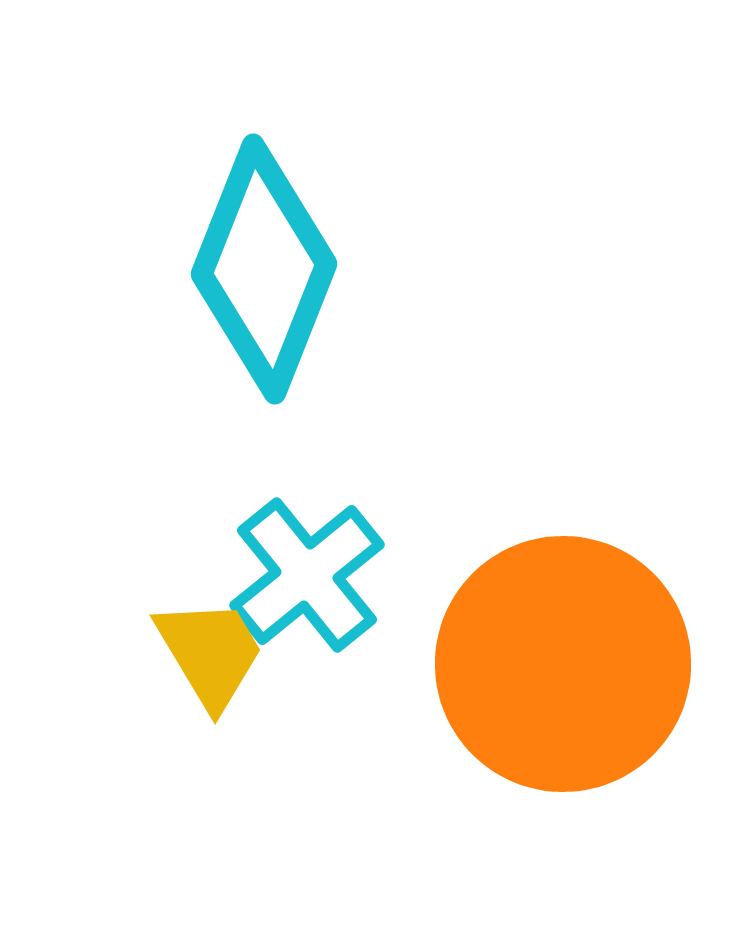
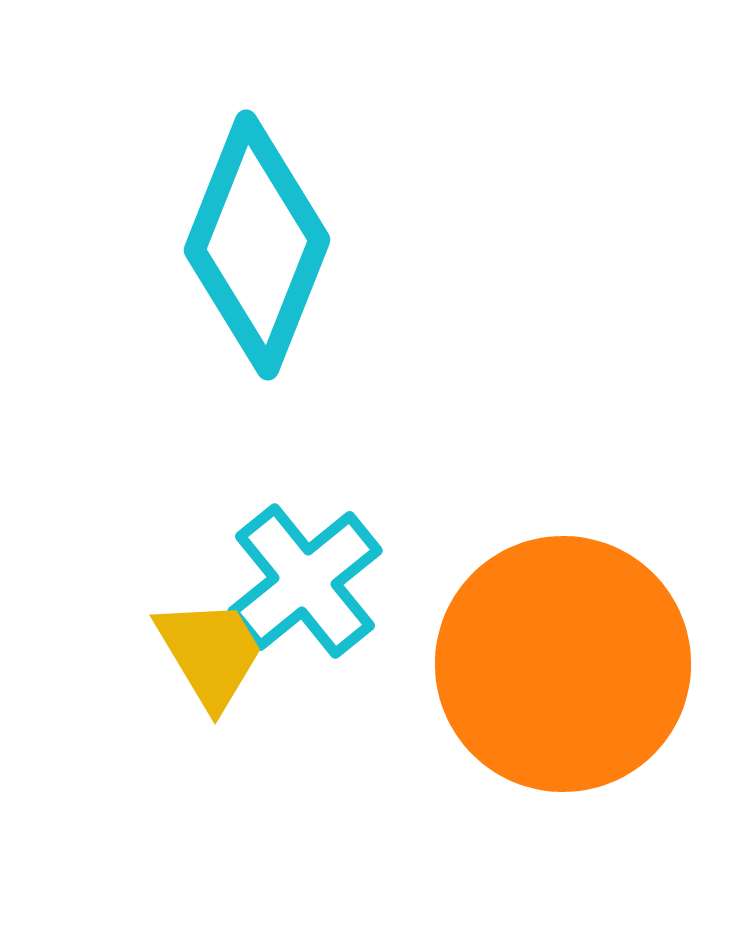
cyan diamond: moved 7 px left, 24 px up
cyan cross: moved 2 px left, 6 px down
